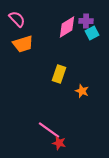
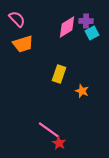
red star: rotated 16 degrees clockwise
